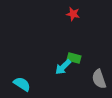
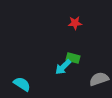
red star: moved 2 px right, 9 px down; rotated 16 degrees counterclockwise
green rectangle: moved 1 px left
gray semicircle: rotated 90 degrees clockwise
